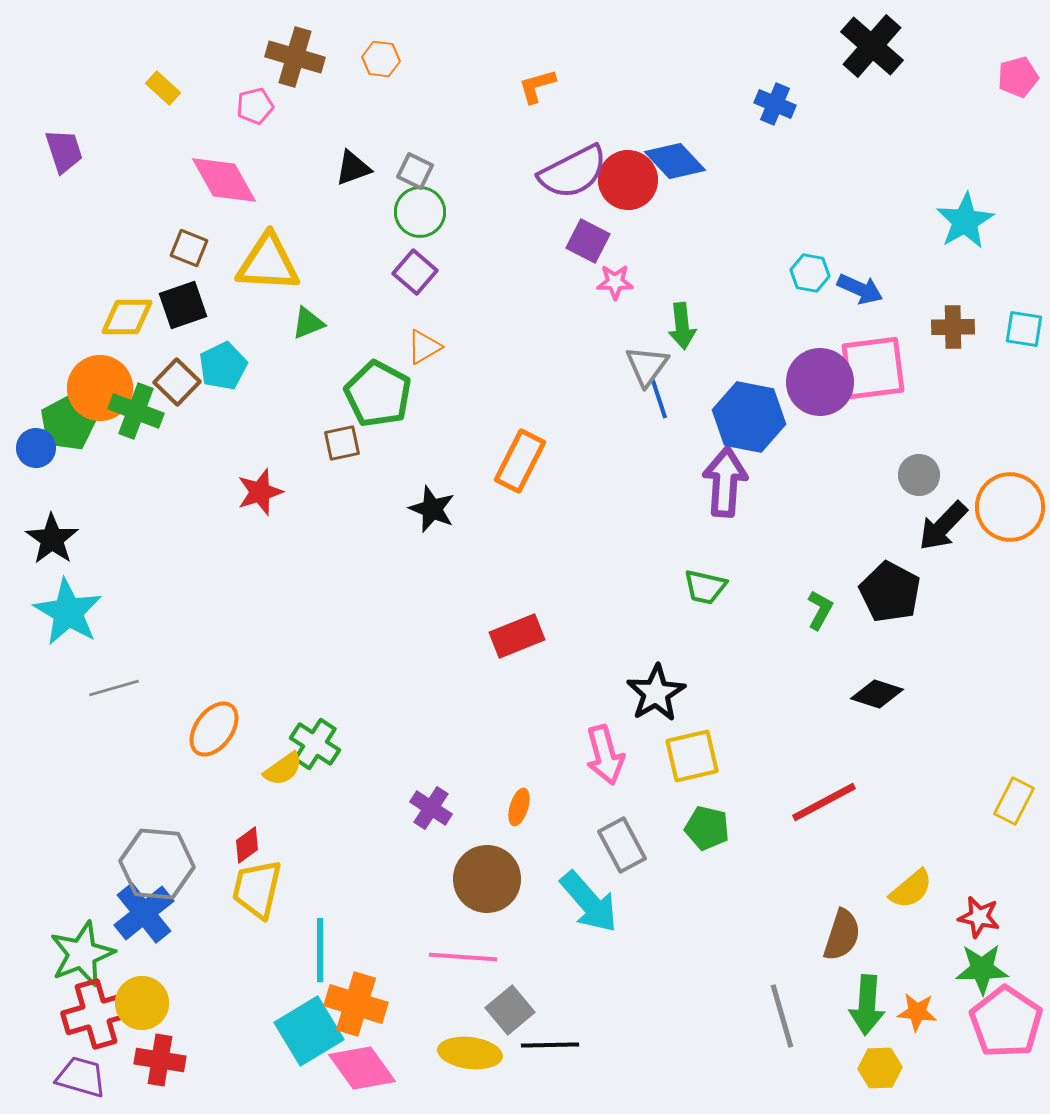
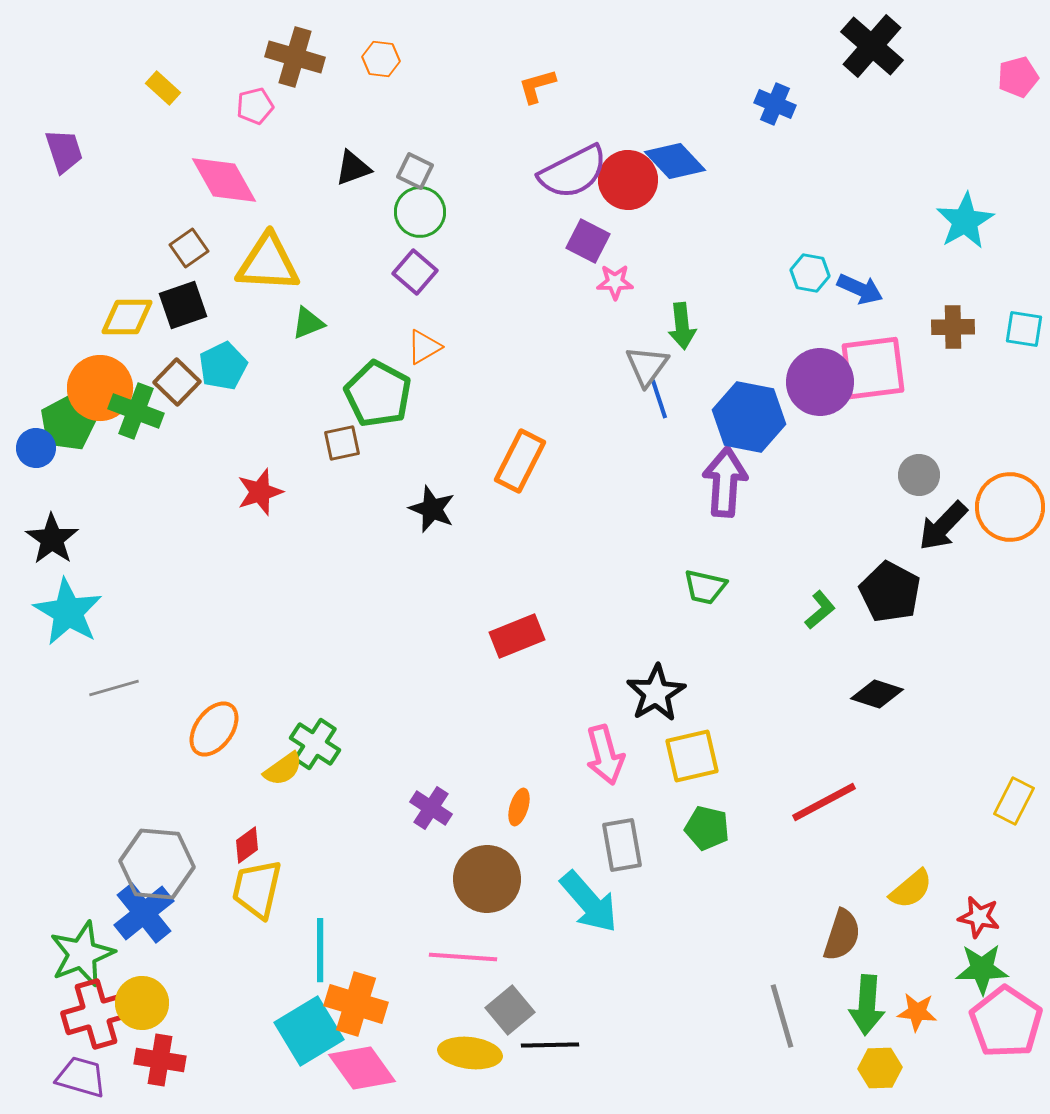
brown square at (189, 248): rotated 33 degrees clockwise
green L-shape at (820, 610): rotated 21 degrees clockwise
gray rectangle at (622, 845): rotated 18 degrees clockwise
